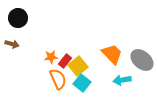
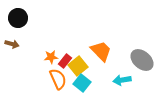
orange trapezoid: moved 11 px left, 3 px up
